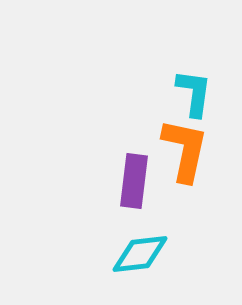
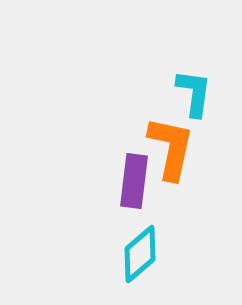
orange L-shape: moved 14 px left, 2 px up
cyan diamond: rotated 34 degrees counterclockwise
